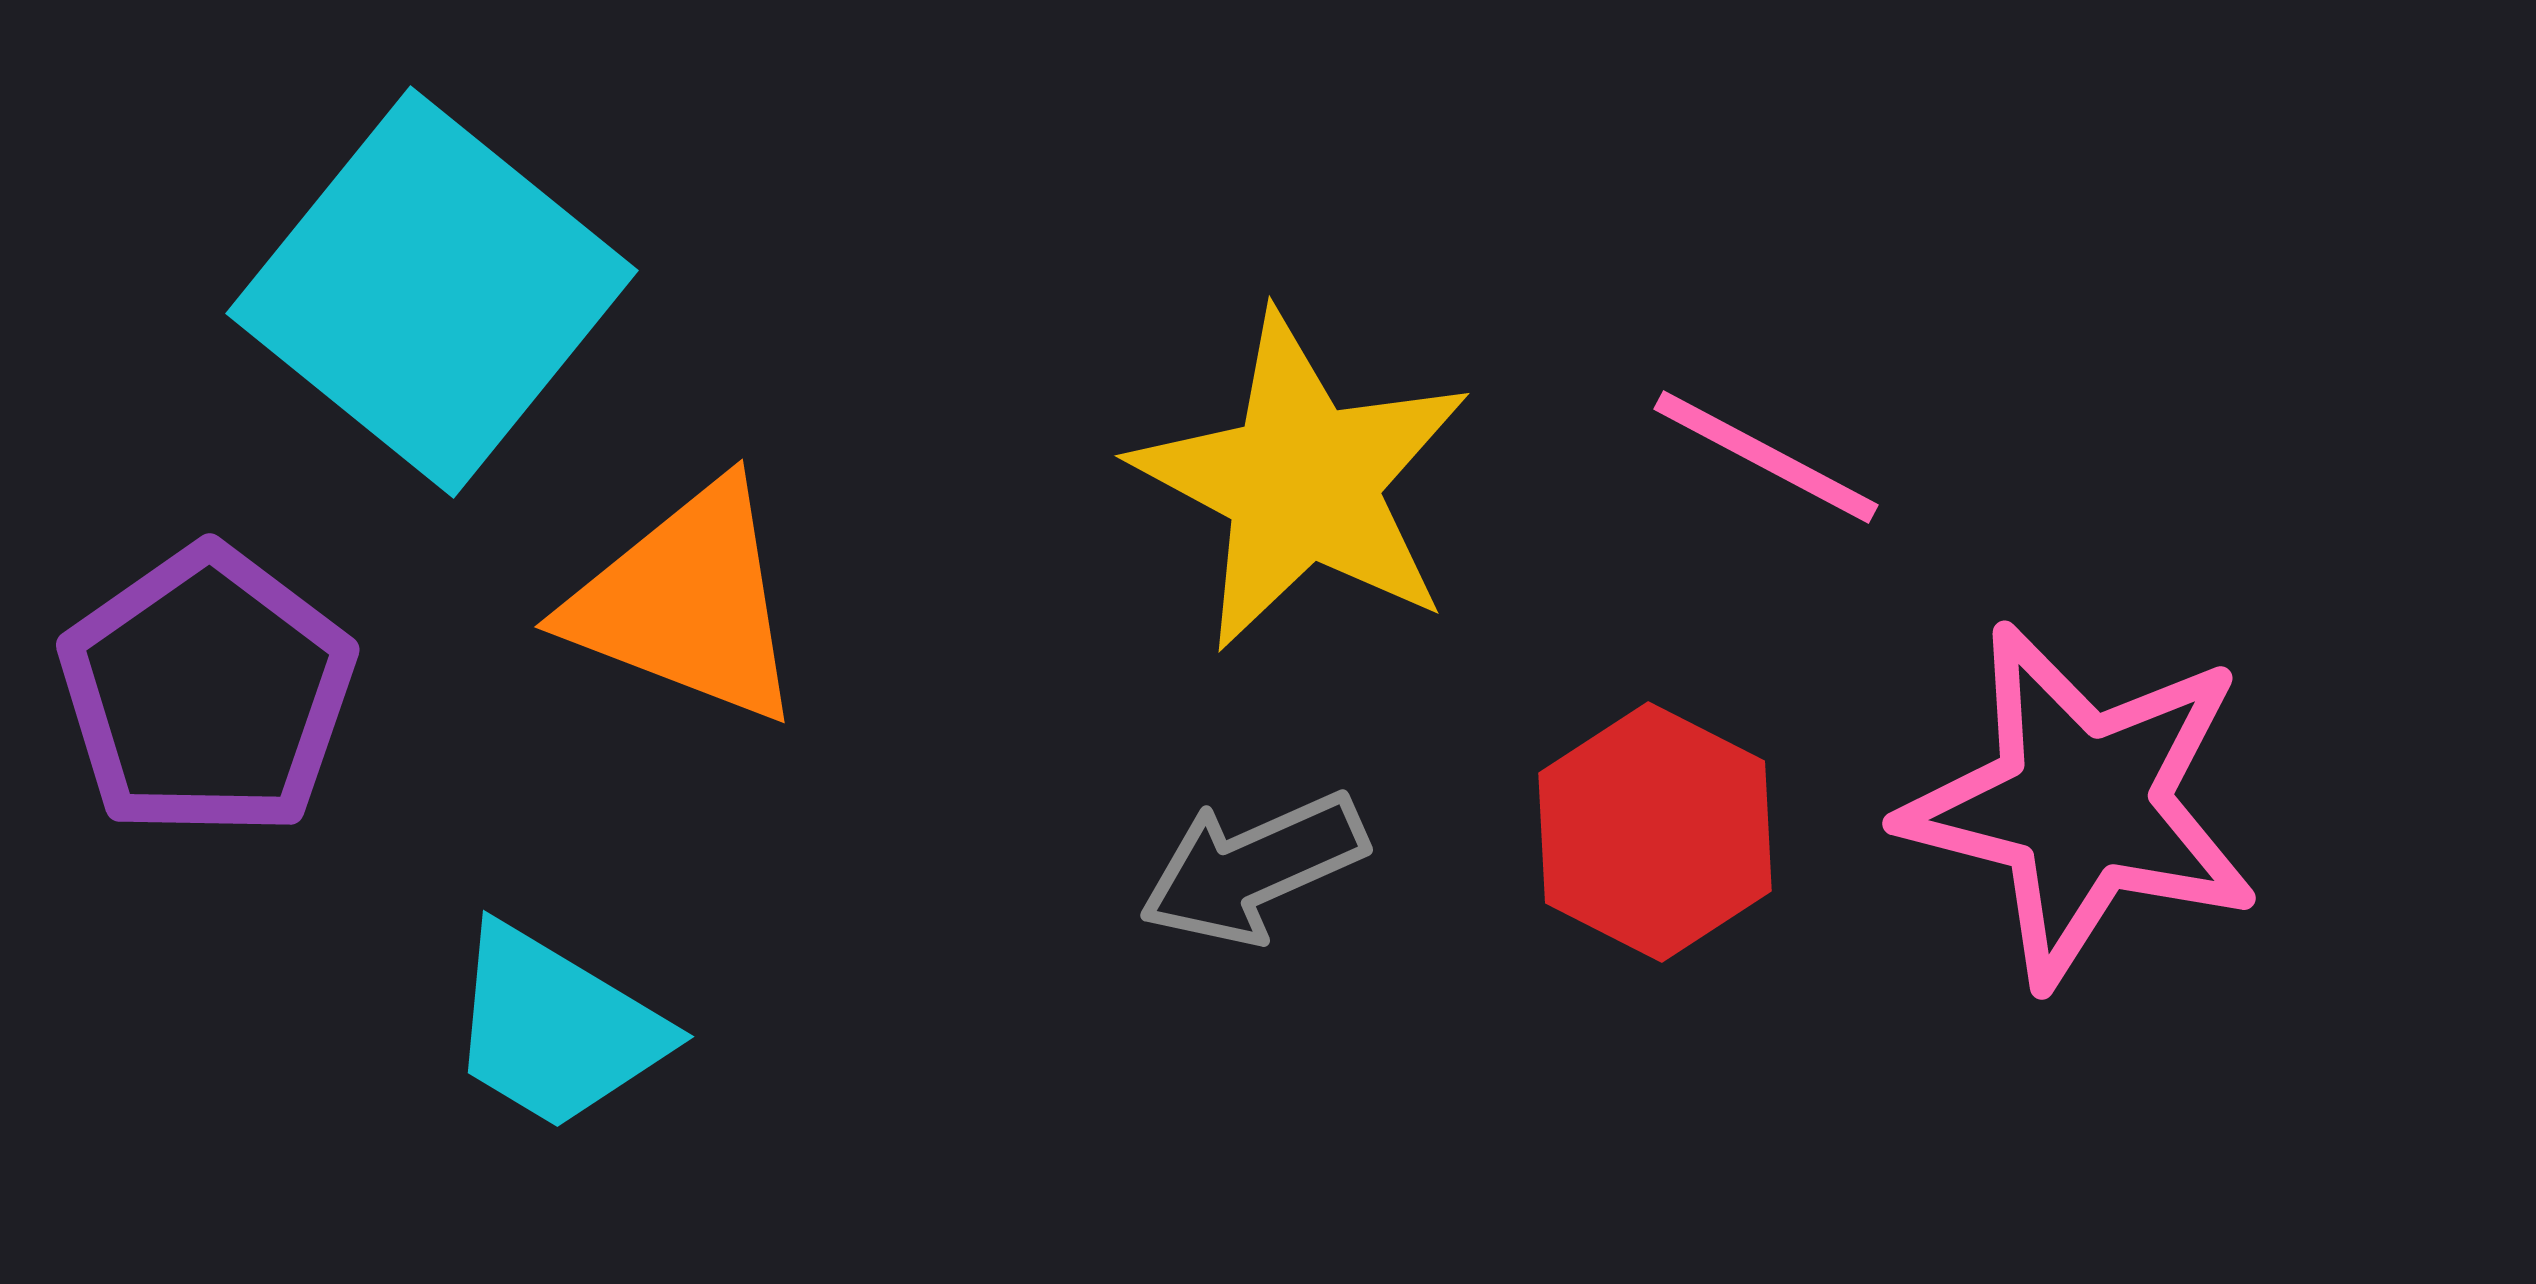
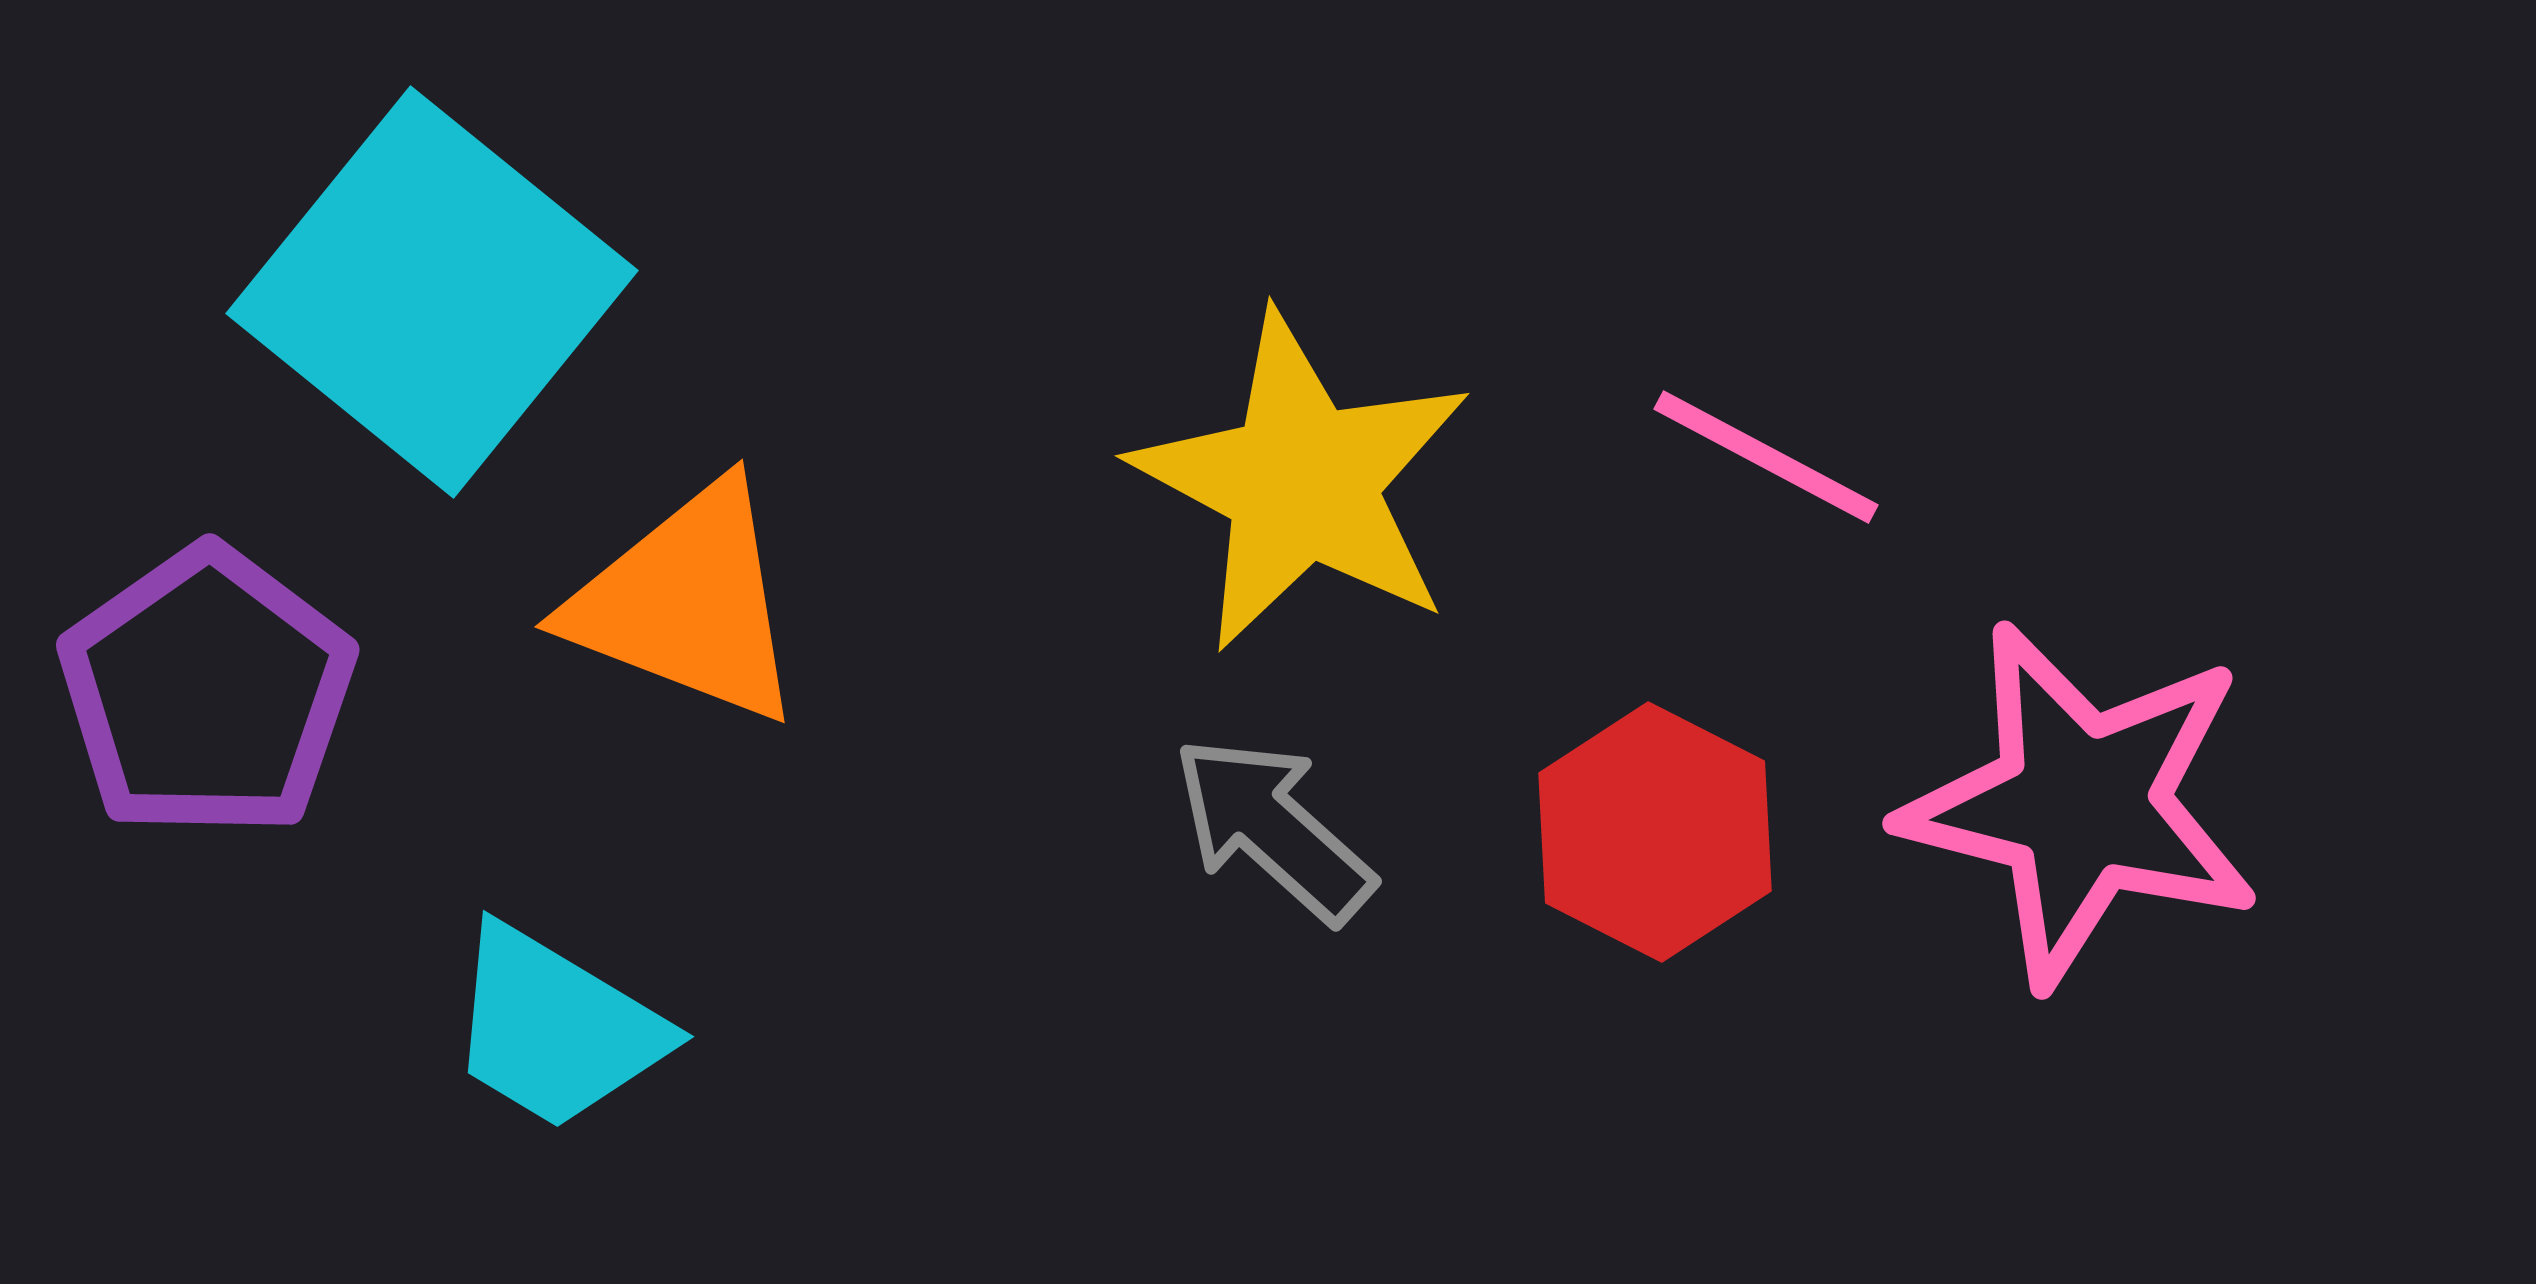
gray arrow: moved 20 px right, 39 px up; rotated 66 degrees clockwise
